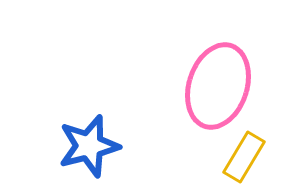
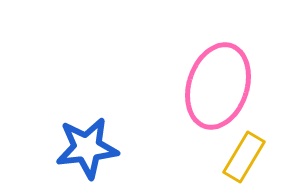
blue star: moved 2 px left, 2 px down; rotated 8 degrees clockwise
